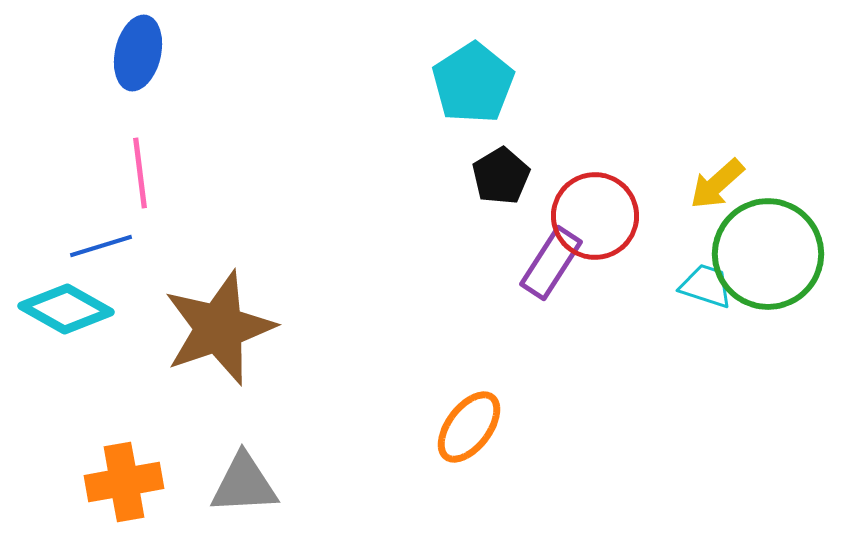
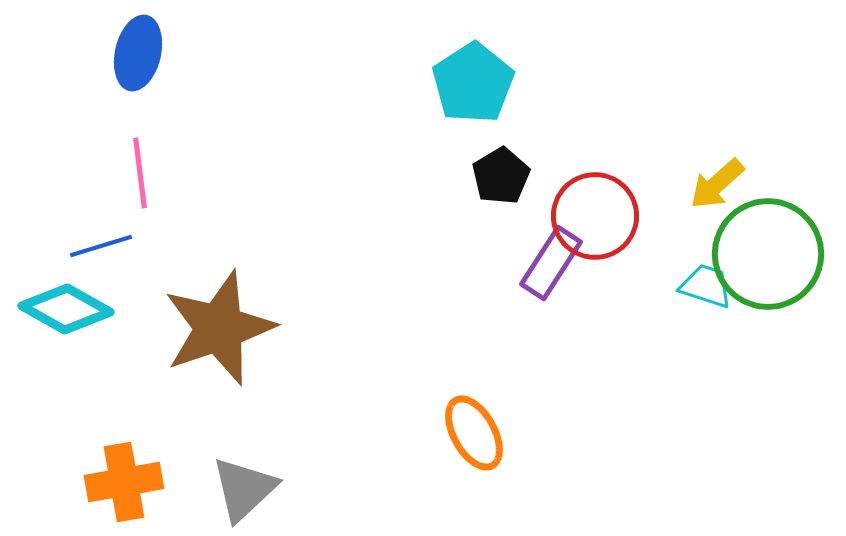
orange ellipse: moved 5 px right, 6 px down; rotated 66 degrees counterclockwise
gray triangle: moved 5 px down; rotated 40 degrees counterclockwise
